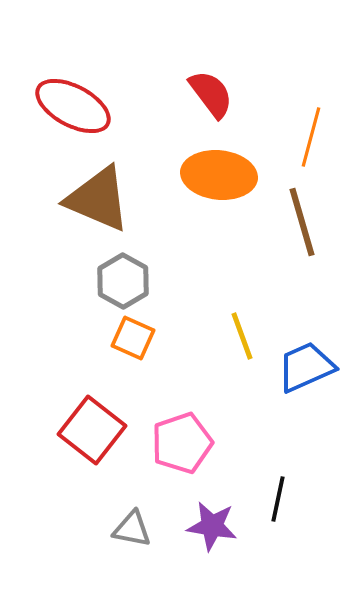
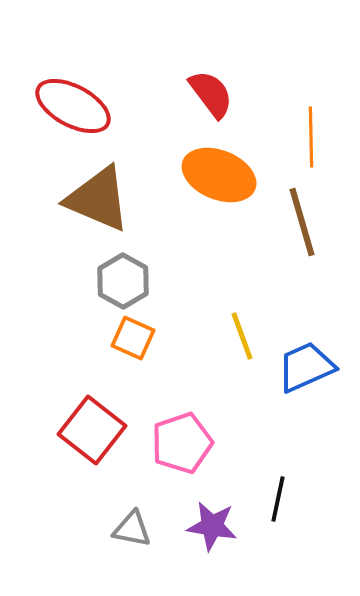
orange line: rotated 16 degrees counterclockwise
orange ellipse: rotated 16 degrees clockwise
